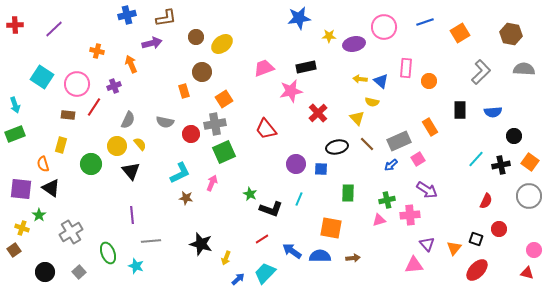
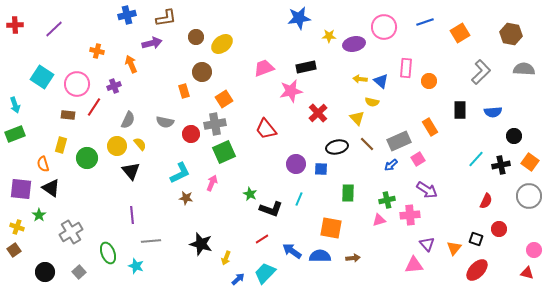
green circle at (91, 164): moved 4 px left, 6 px up
yellow cross at (22, 228): moved 5 px left, 1 px up
